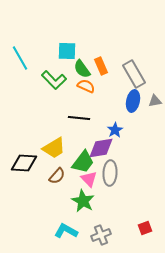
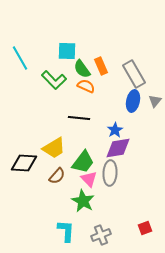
gray triangle: rotated 40 degrees counterclockwise
purple diamond: moved 17 px right
cyan L-shape: rotated 65 degrees clockwise
